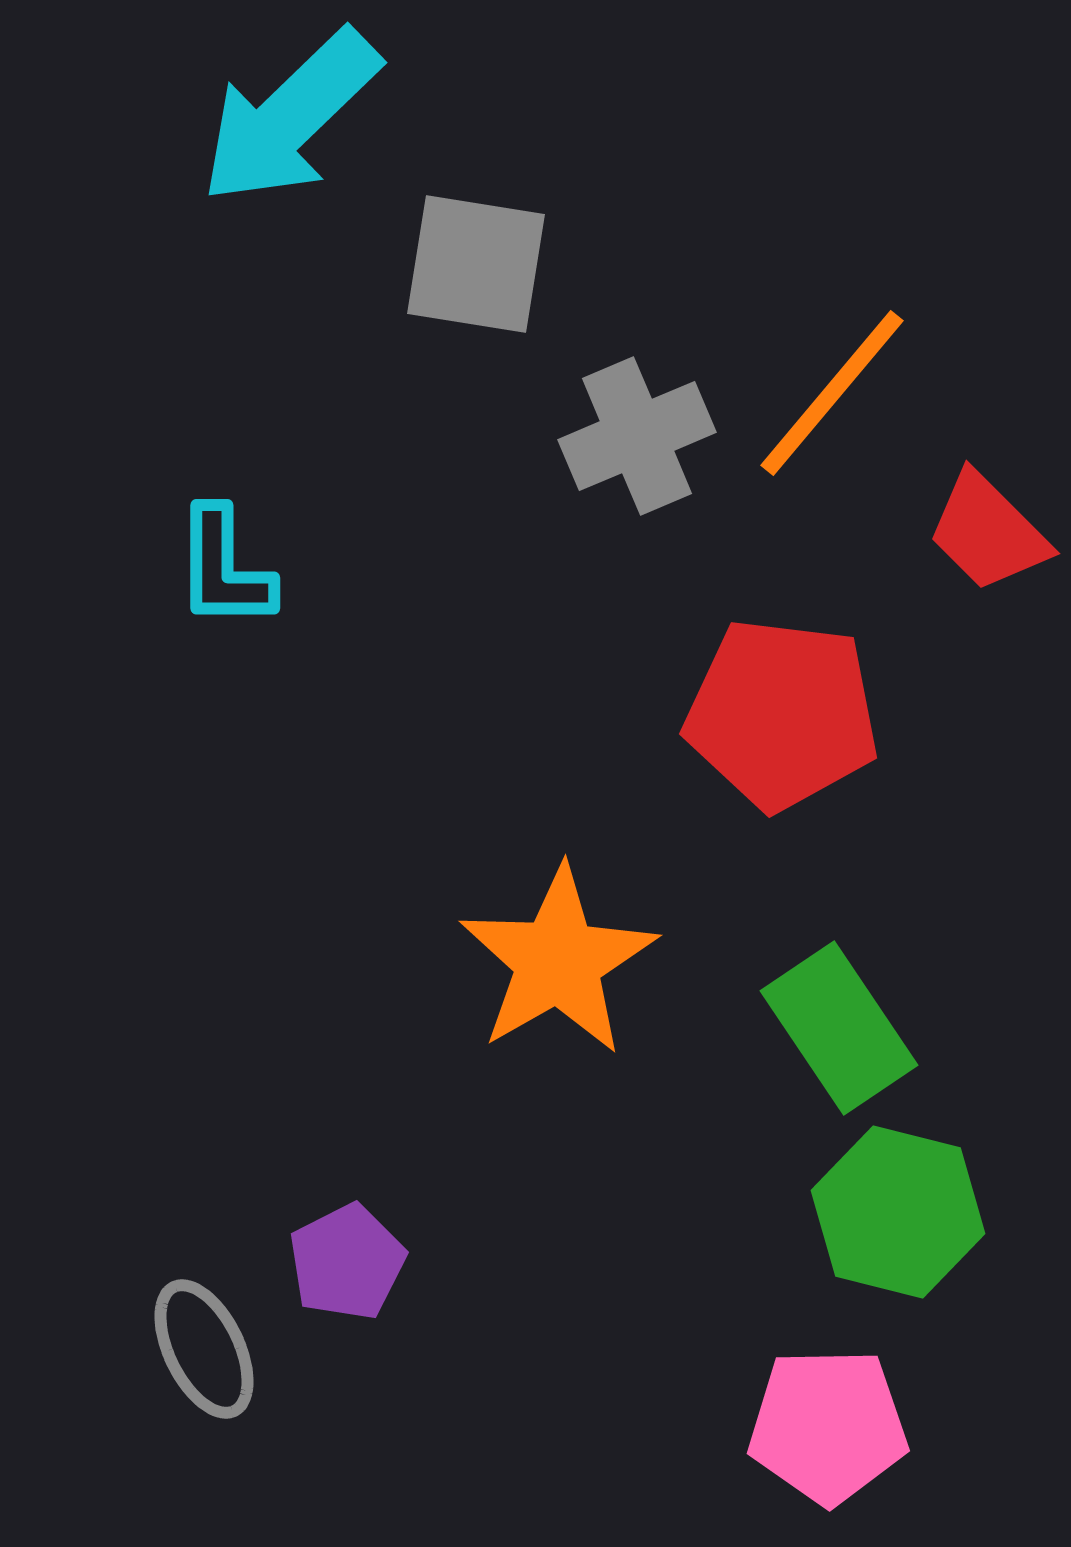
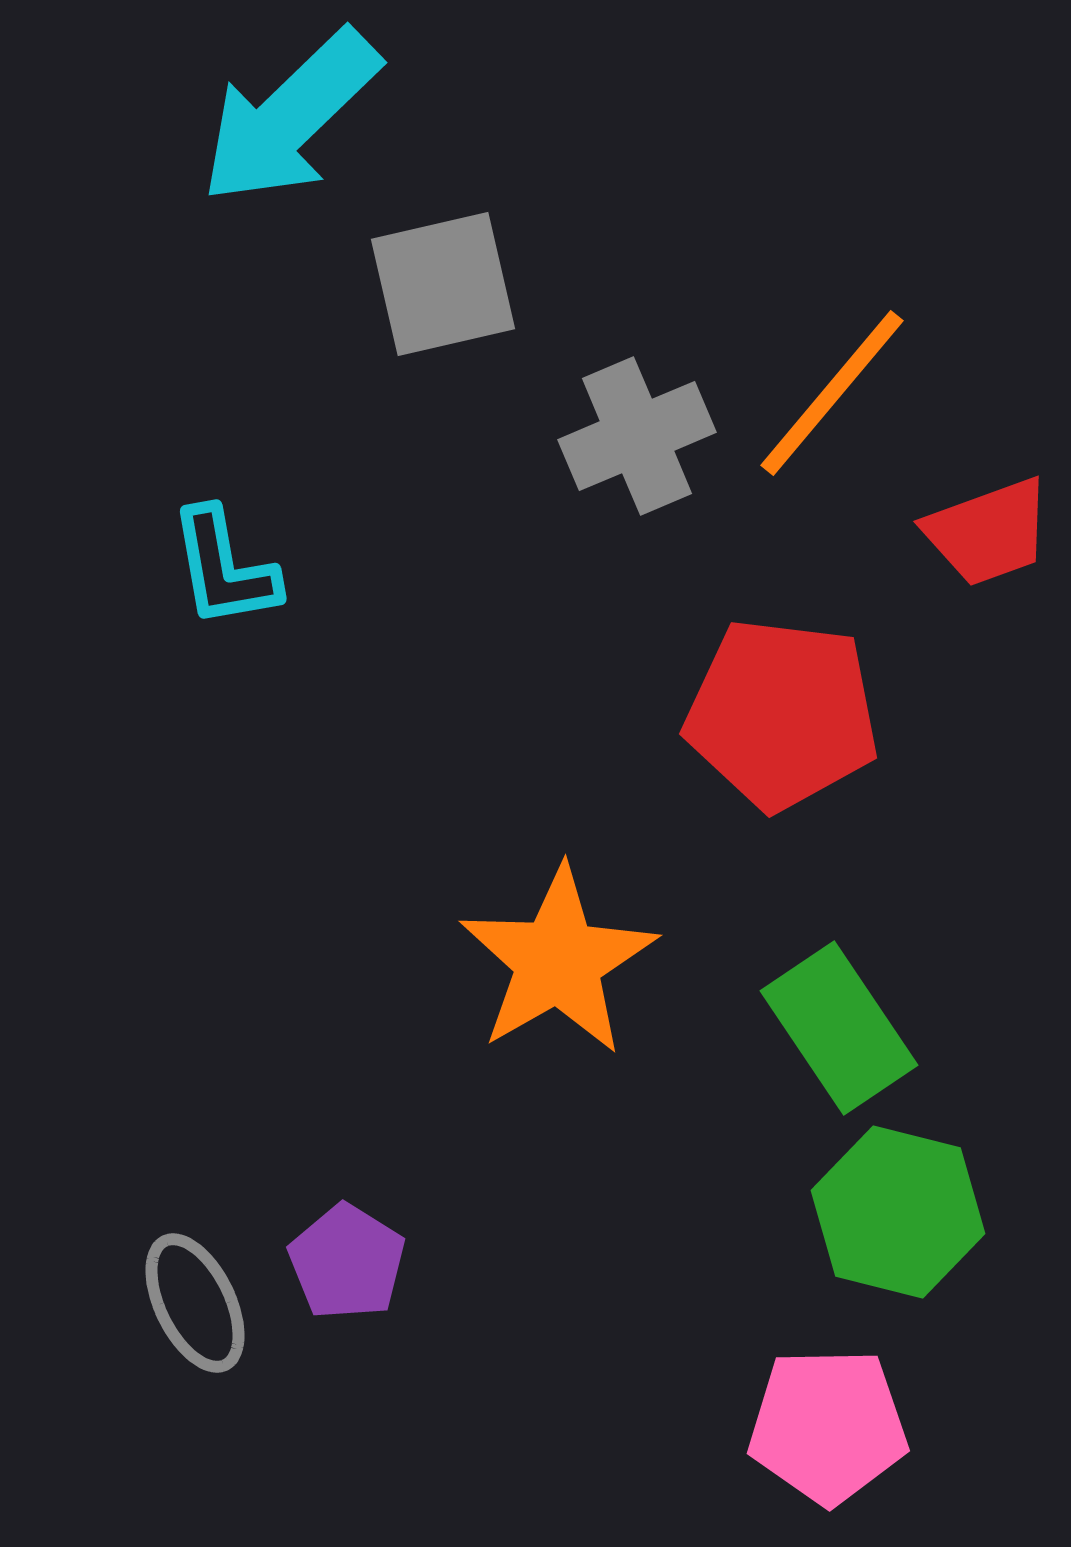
gray square: moved 33 px left, 20 px down; rotated 22 degrees counterclockwise
red trapezoid: rotated 65 degrees counterclockwise
cyan L-shape: rotated 10 degrees counterclockwise
purple pentagon: rotated 13 degrees counterclockwise
gray ellipse: moved 9 px left, 46 px up
